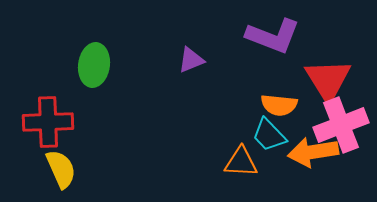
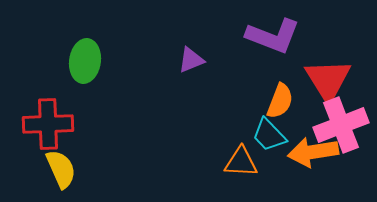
green ellipse: moved 9 px left, 4 px up
orange semicircle: moved 1 px right, 4 px up; rotated 75 degrees counterclockwise
red cross: moved 2 px down
